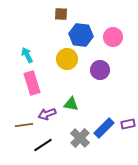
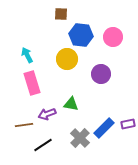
purple circle: moved 1 px right, 4 px down
